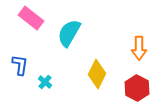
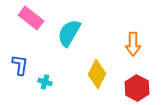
orange arrow: moved 6 px left, 4 px up
cyan cross: rotated 24 degrees counterclockwise
